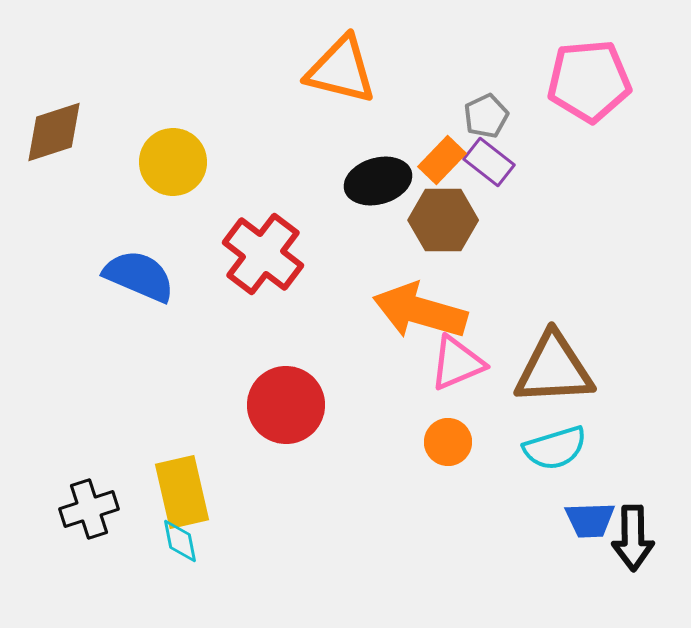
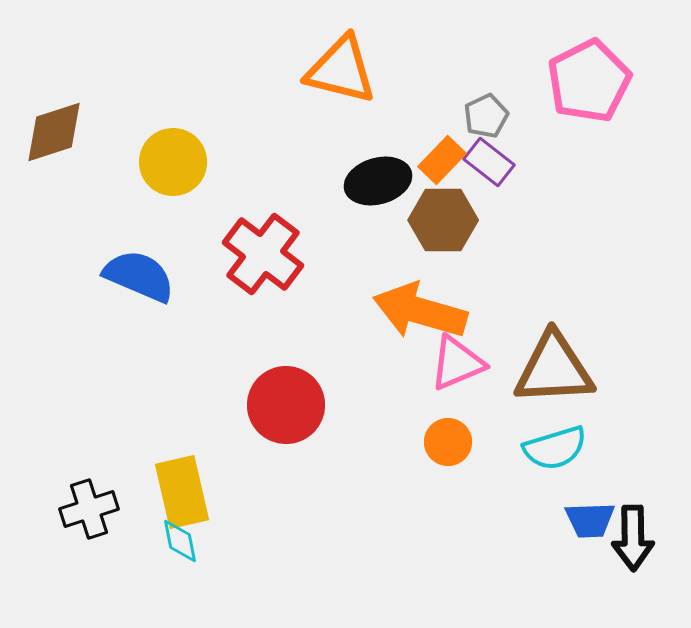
pink pentagon: rotated 22 degrees counterclockwise
